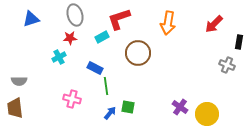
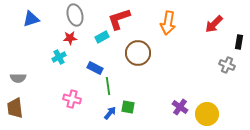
gray semicircle: moved 1 px left, 3 px up
green line: moved 2 px right
